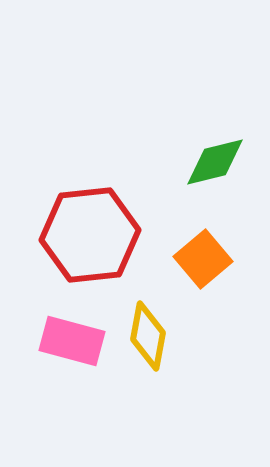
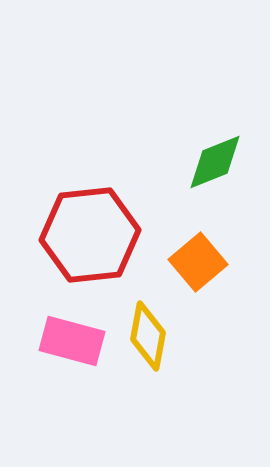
green diamond: rotated 8 degrees counterclockwise
orange square: moved 5 px left, 3 px down
